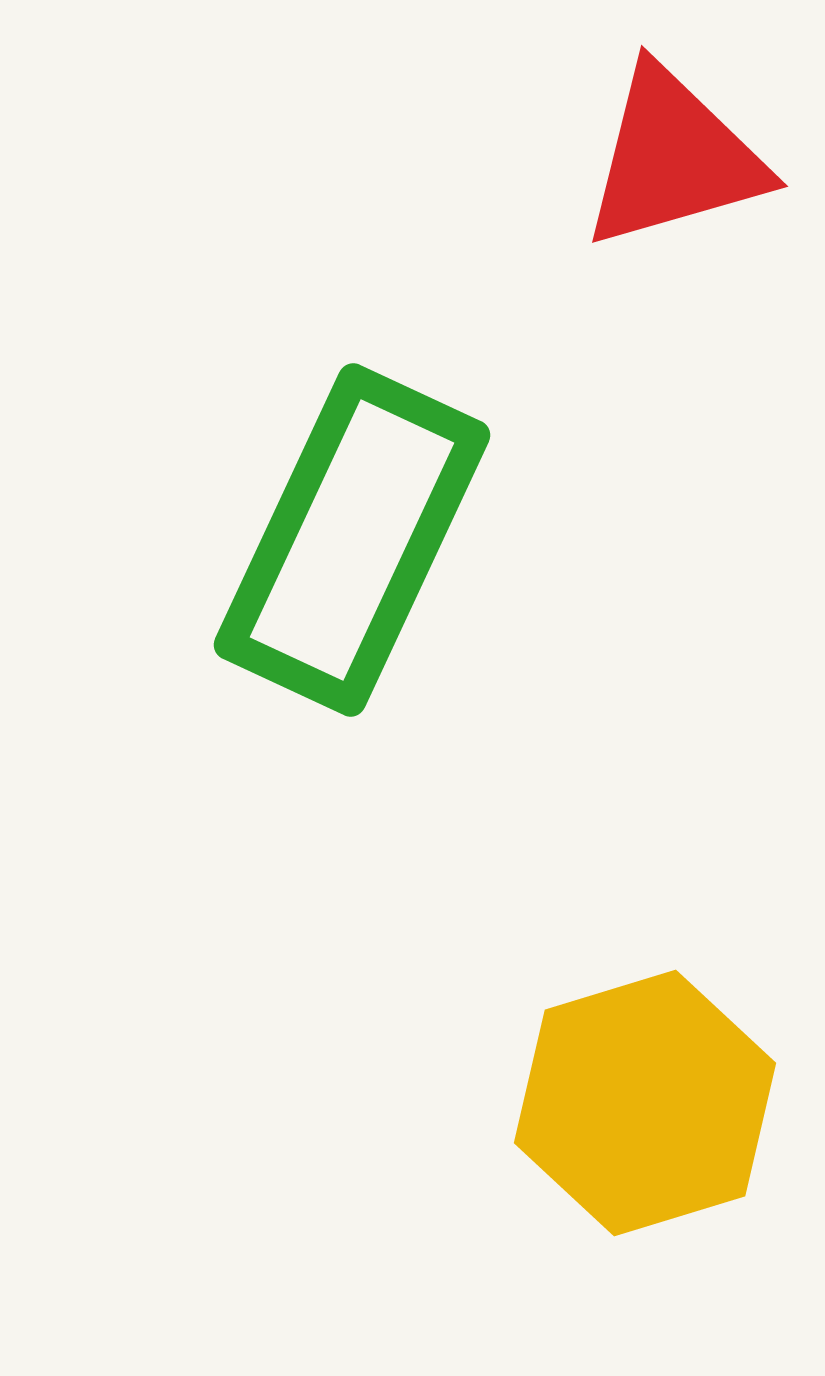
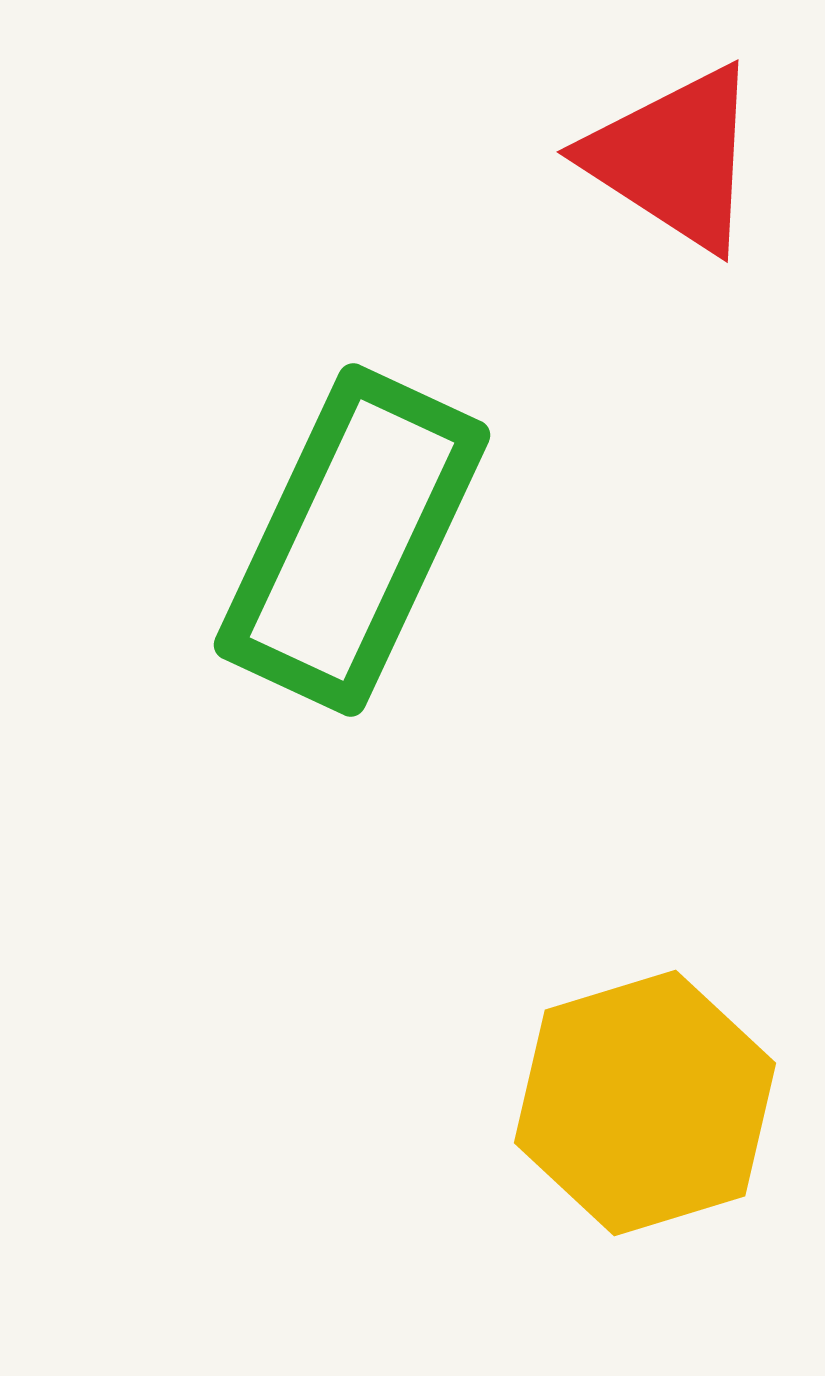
red triangle: rotated 49 degrees clockwise
